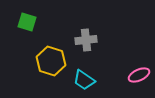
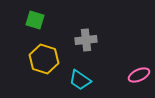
green square: moved 8 px right, 2 px up
yellow hexagon: moved 7 px left, 2 px up
cyan trapezoid: moved 4 px left
